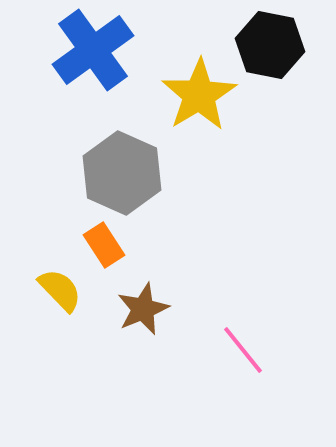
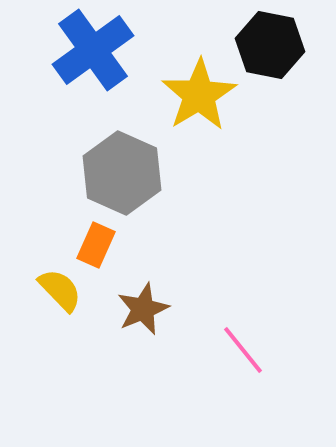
orange rectangle: moved 8 px left; rotated 57 degrees clockwise
